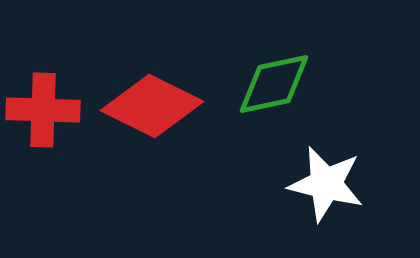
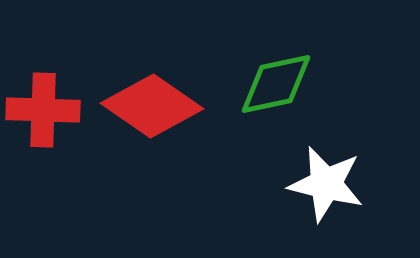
green diamond: moved 2 px right
red diamond: rotated 8 degrees clockwise
